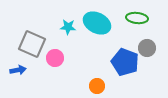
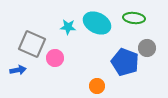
green ellipse: moved 3 px left
